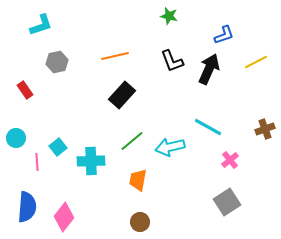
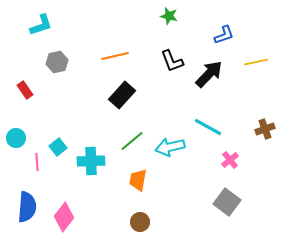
yellow line: rotated 15 degrees clockwise
black arrow: moved 5 px down; rotated 20 degrees clockwise
gray square: rotated 20 degrees counterclockwise
